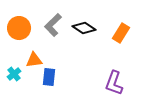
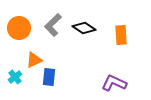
orange rectangle: moved 2 px down; rotated 36 degrees counterclockwise
orange triangle: rotated 18 degrees counterclockwise
cyan cross: moved 1 px right, 3 px down
purple L-shape: rotated 95 degrees clockwise
